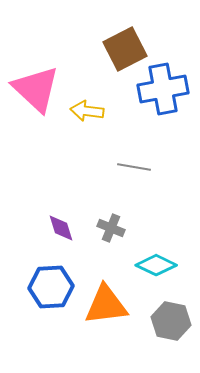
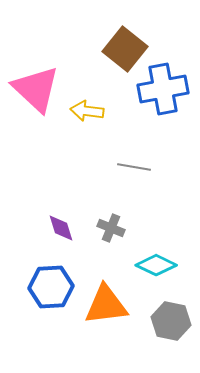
brown square: rotated 24 degrees counterclockwise
